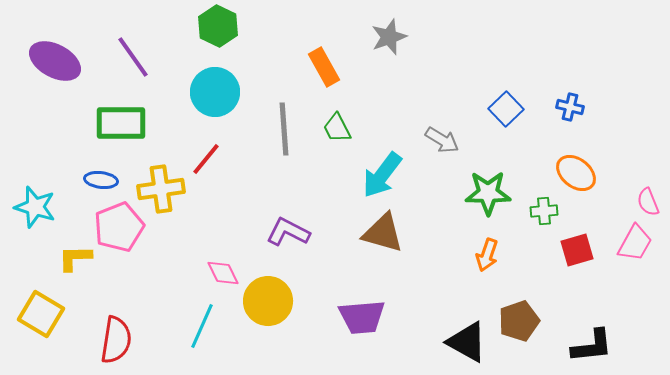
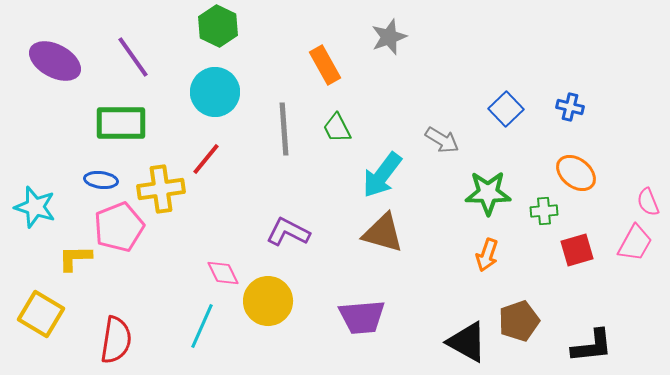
orange rectangle: moved 1 px right, 2 px up
